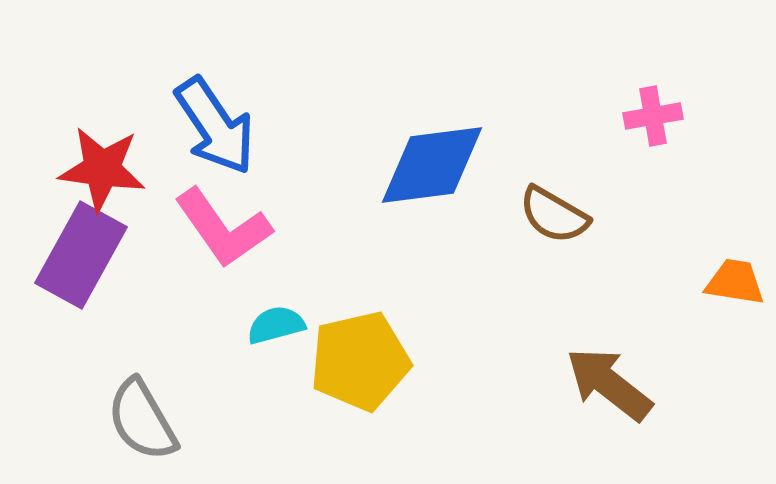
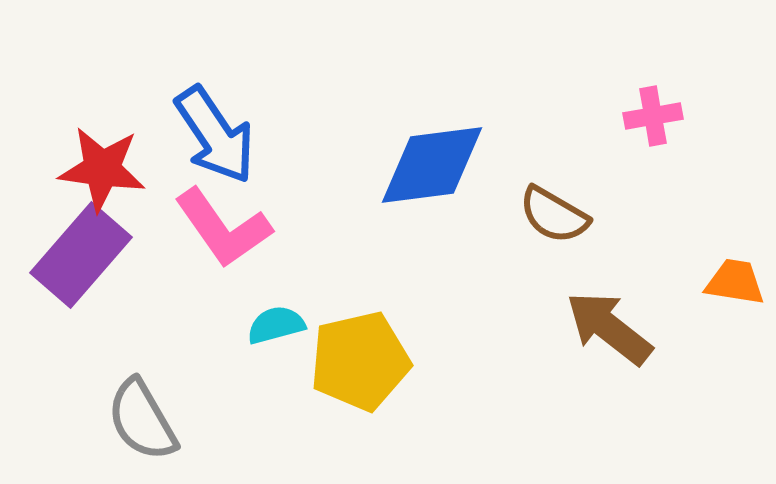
blue arrow: moved 9 px down
purple rectangle: rotated 12 degrees clockwise
brown arrow: moved 56 px up
